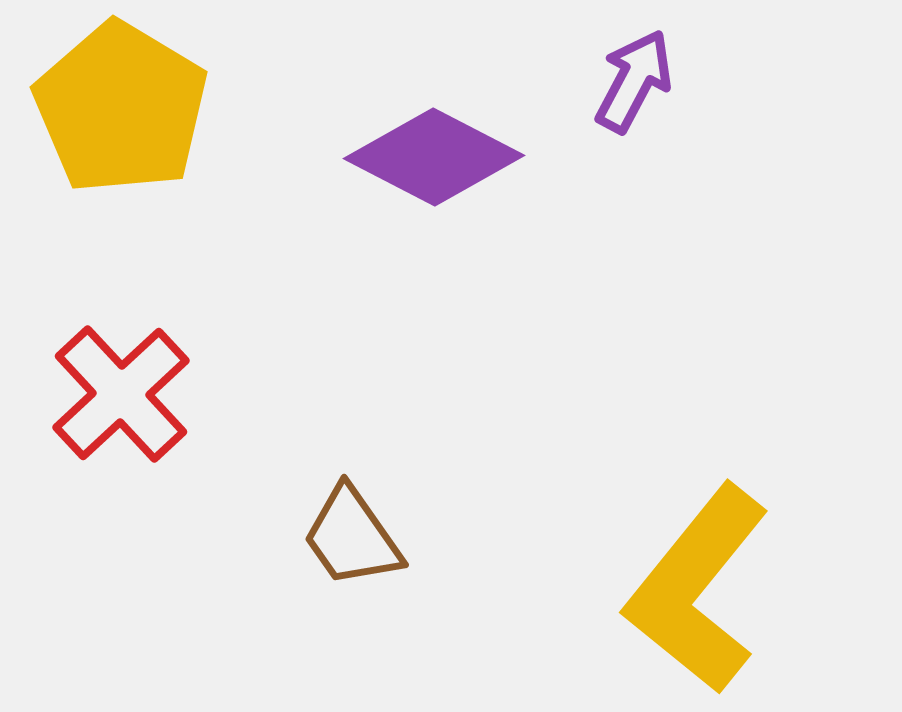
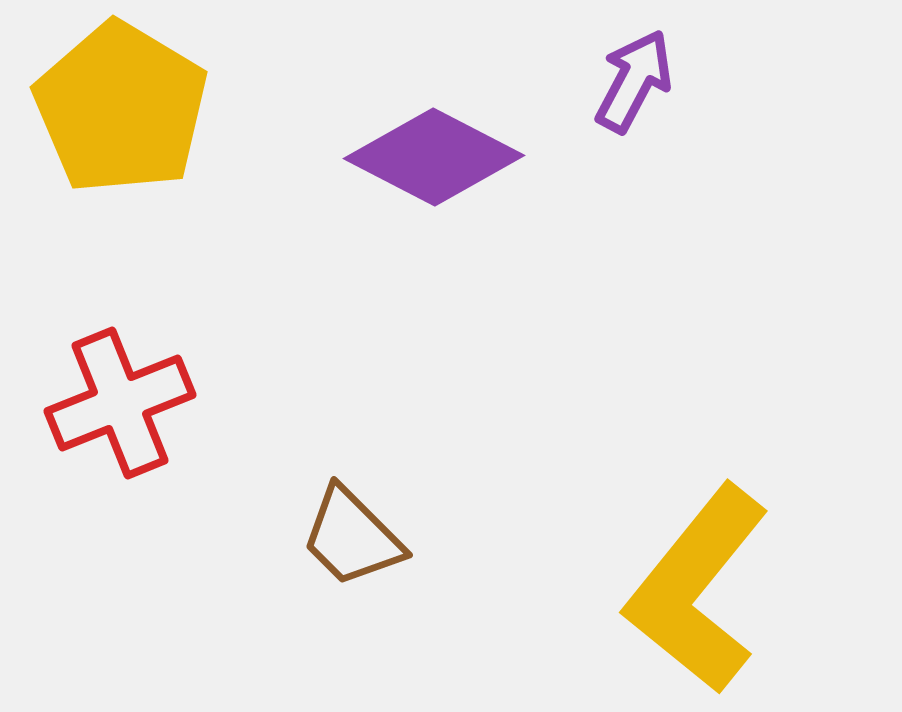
red cross: moved 1 px left, 9 px down; rotated 21 degrees clockwise
brown trapezoid: rotated 10 degrees counterclockwise
